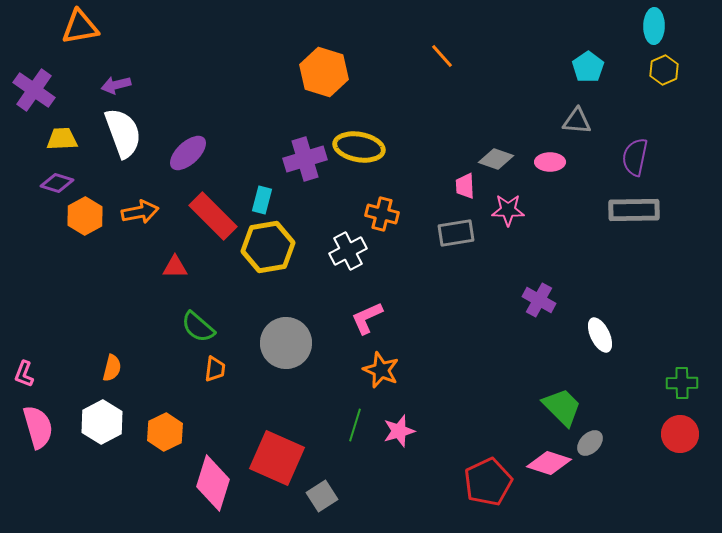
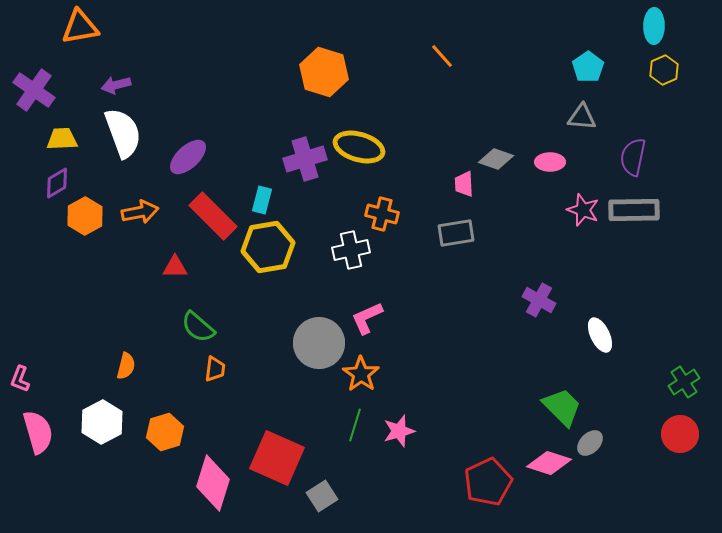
gray triangle at (577, 121): moved 5 px right, 4 px up
yellow ellipse at (359, 147): rotated 6 degrees clockwise
purple ellipse at (188, 153): moved 4 px down
purple semicircle at (635, 157): moved 2 px left
purple diamond at (57, 183): rotated 48 degrees counterclockwise
pink trapezoid at (465, 186): moved 1 px left, 2 px up
pink star at (508, 210): moved 75 px right; rotated 20 degrees clockwise
white cross at (348, 251): moved 3 px right, 1 px up; rotated 15 degrees clockwise
gray circle at (286, 343): moved 33 px right
orange semicircle at (112, 368): moved 14 px right, 2 px up
orange star at (381, 370): moved 20 px left, 4 px down; rotated 12 degrees clockwise
pink L-shape at (24, 374): moved 4 px left, 5 px down
green cross at (682, 383): moved 2 px right, 1 px up; rotated 32 degrees counterclockwise
pink semicircle at (38, 427): moved 5 px down
orange hexagon at (165, 432): rotated 9 degrees clockwise
